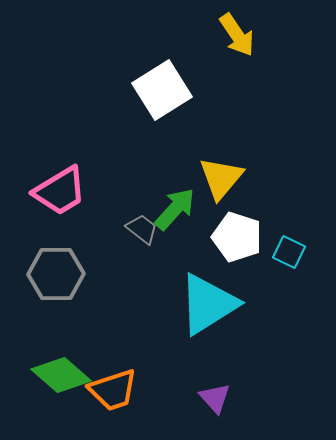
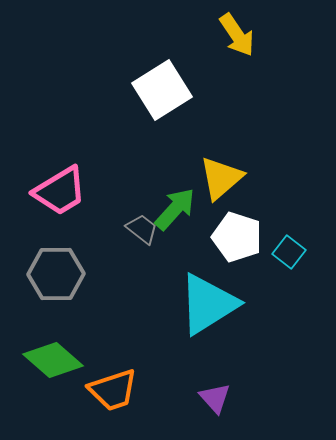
yellow triangle: rotated 9 degrees clockwise
cyan square: rotated 12 degrees clockwise
green diamond: moved 8 px left, 15 px up
